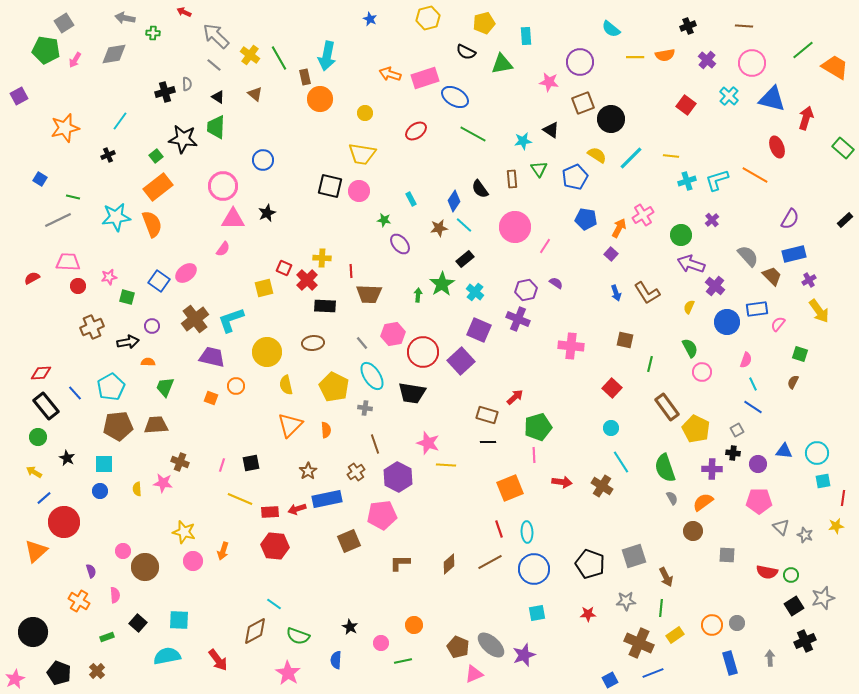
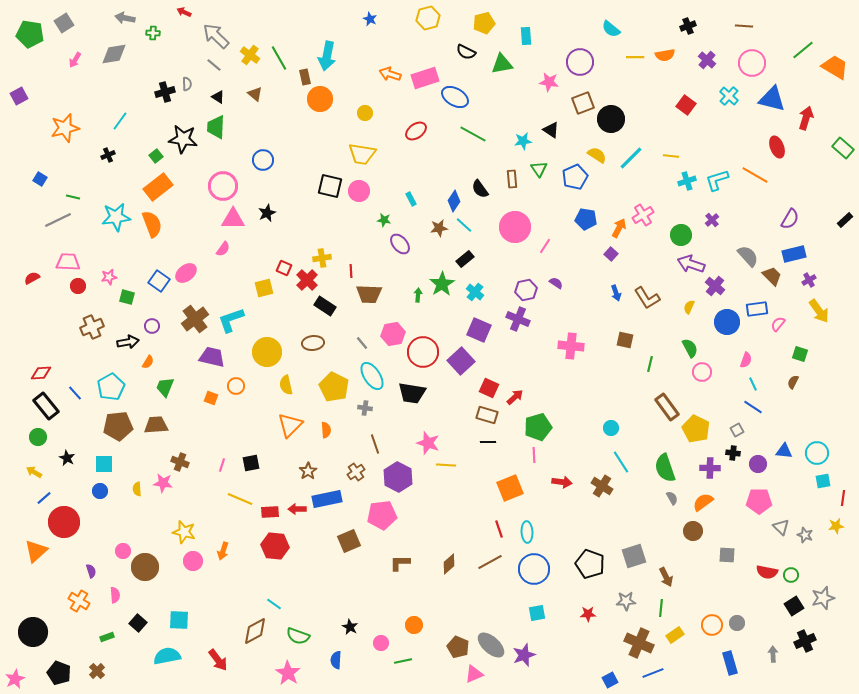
green pentagon at (46, 50): moved 16 px left, 16 px up
yellow cross at (322, 258): rotated 12 degrees counterclockwise
brown L-shape at (647, 293): moved 5 px down
black rectangle at (325, 306): rotated 30 degrees clockwise
orange semicircle at (148, 362): rotated 120 degrees clockwise
red square at (612, 388): moved 123 px left; rotated 18 degrees counterclockwise
purple cross at (712, 469): moved 2 px left, 1 px up
red arrow at (297, 509): rotated 18 degrees clockwise
gray arrow at (770, 658): moved 3 px right, 4 px up
